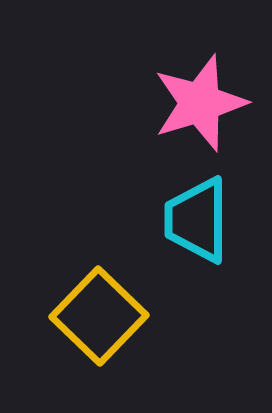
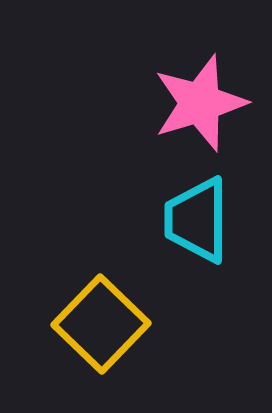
yellow square: moved 2 px right, 8 px down
